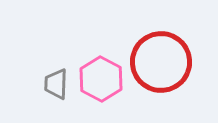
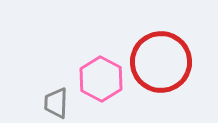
gray trapezoid: moved 19 px down
